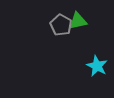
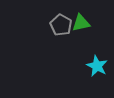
green triangle: moved 3 px right, 2 px down
